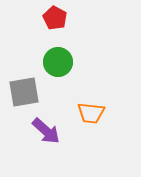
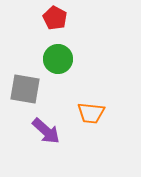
green circle: moved 3 px up
gray square: moved 1 px right, 3 px up; rotated 20 degrees clockwise
